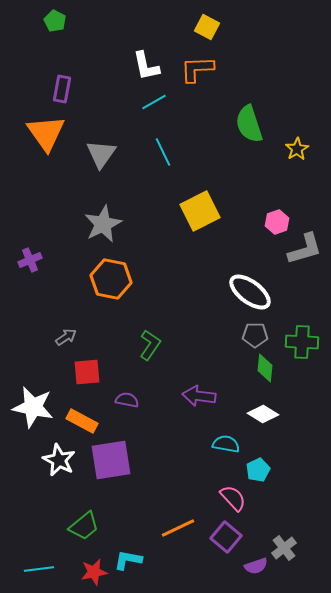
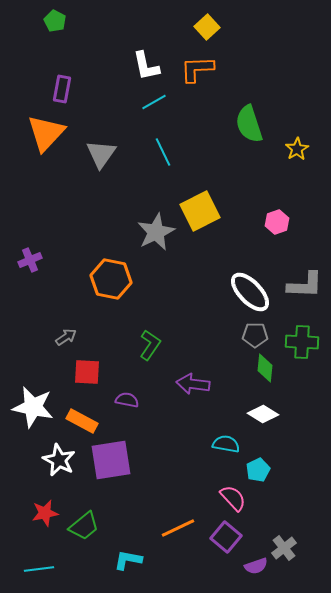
yellow square at (207, 27): rotated 20 degrees clockwise
orange triangle at (46, 133): rotated 18 degrees clockwise
gray star at (103, 224): moved 53 px right, 8 px down
gray L-shape at (305, 249): moved 36 px down; rotated 18 degrees clockwise
white ellipse at (250, 292): rotated 9 degrees clockwise
red square at (87, 372): rotated 8 degrees clockwise
purple arrow at (199, 396): moved 6 px left, 12 px up
red star at (94, 572): moved 49 px left, 59 px up
